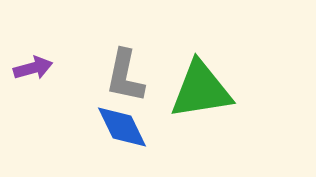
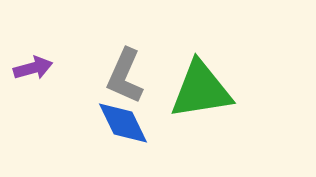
gray L-shape: rotated 12 degrees clockwise
blue diamond: moved 1 px right, 4 px up
